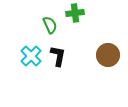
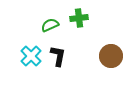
green cross: moved 4 px right, 5 px down
green semicircle: rotated 90 degrees counterclockwise
brown circle: moved 3 px right, 1 px down
